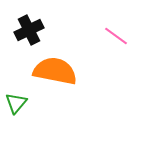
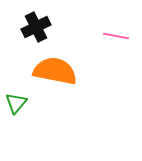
black cross: moved 7 px right, 3 px up
pink line: rotated 25 degrees counterclockwise
